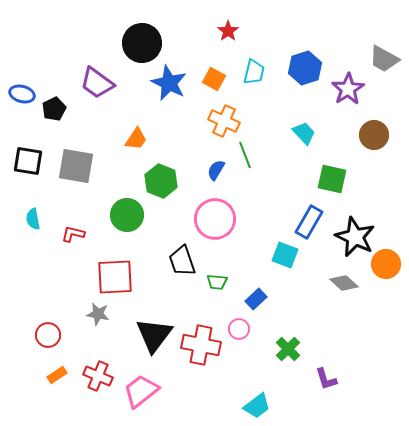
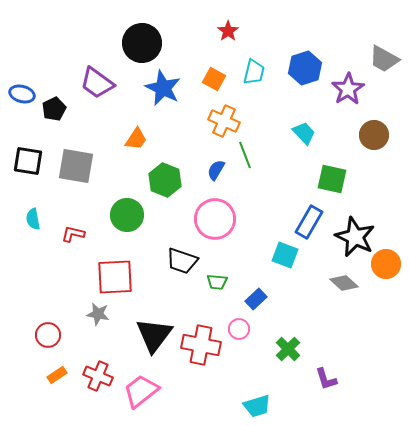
blue star at (169, 83): moved 6 px left, 5 px down
green hexagon at (161, 181): moved 4 px right, 1 px up
black trapezoid at (182, 261): rotated 52 degrees counterclockwise
cyan trapezoid at (257, 406): rotated 20 degrees clockwise
